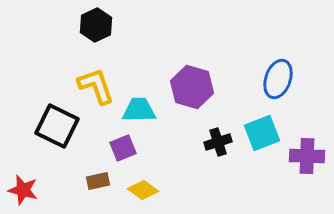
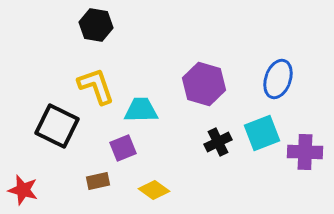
black hexagon: rotated 24 degrees counterclockwise
purple hexagon: moved 12 px right, 3 px up
cyan trapezoid: moved 2 px right
black cross: rotated 8 degrees counterclockwise
purple cross: moved 2 px left, 4 px up
yellow diamond: moved 11 px right
